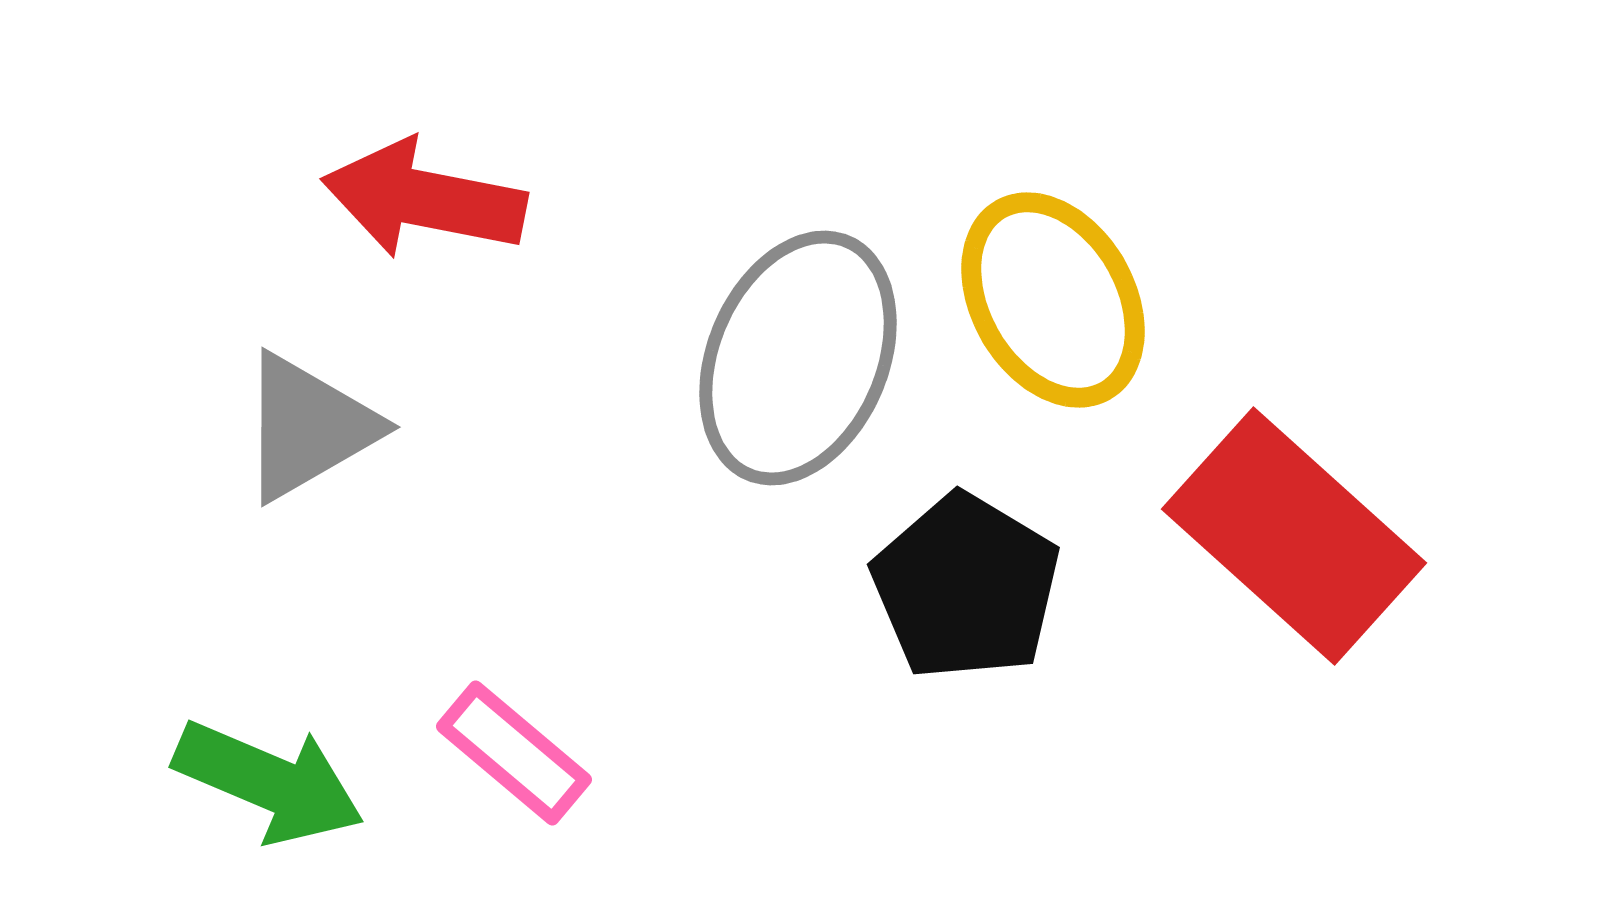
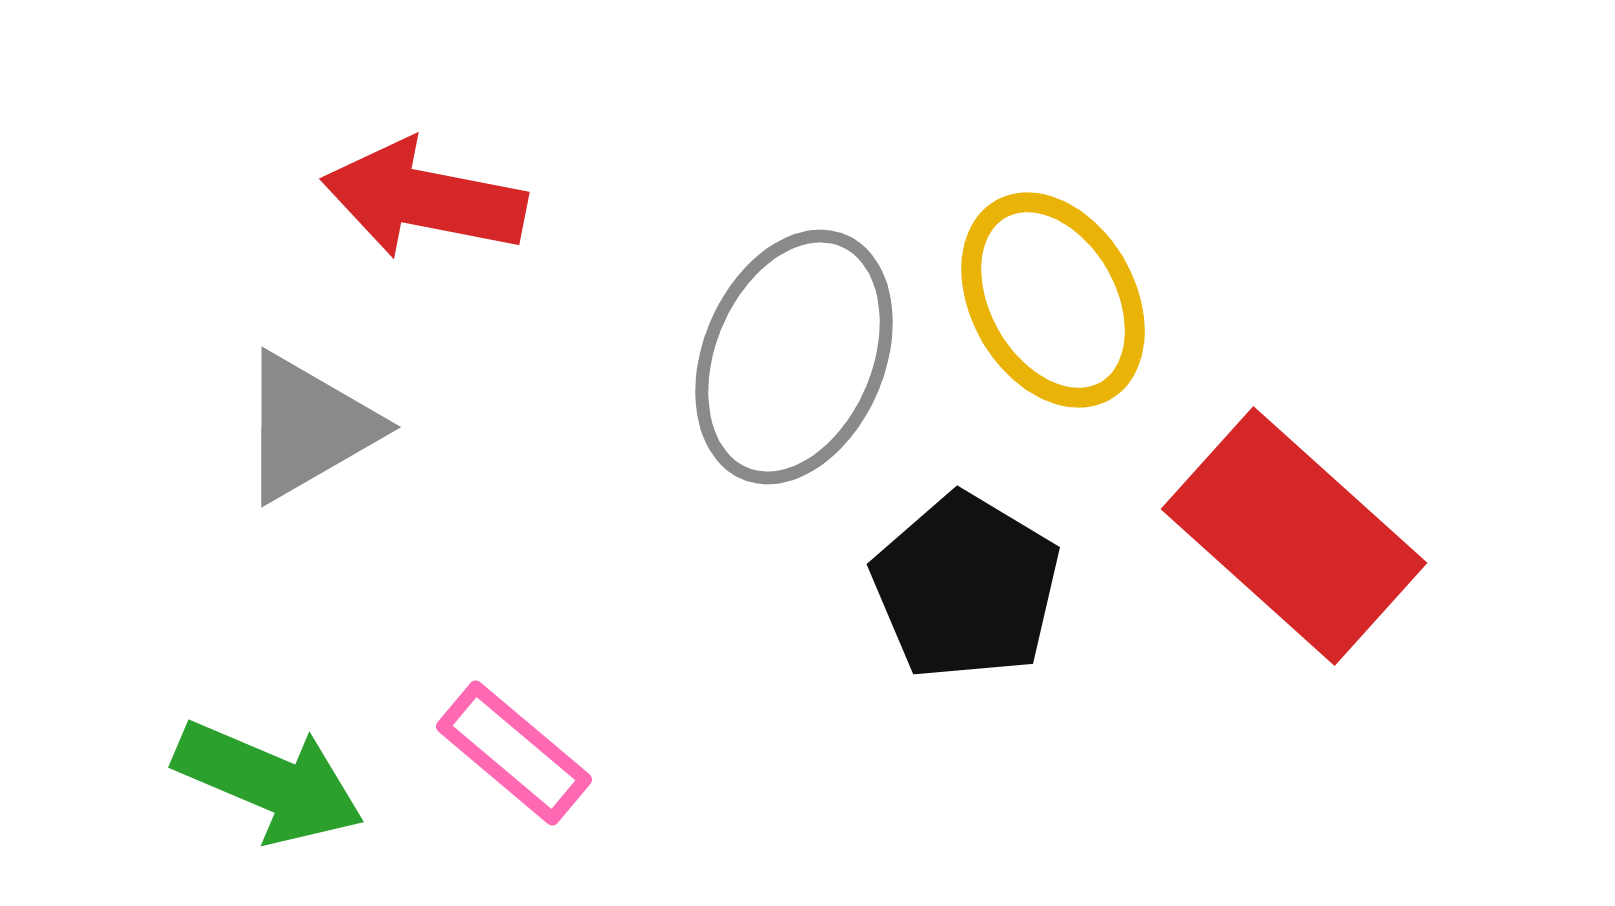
gray ellipse: moved 4 px left, 1 px up
